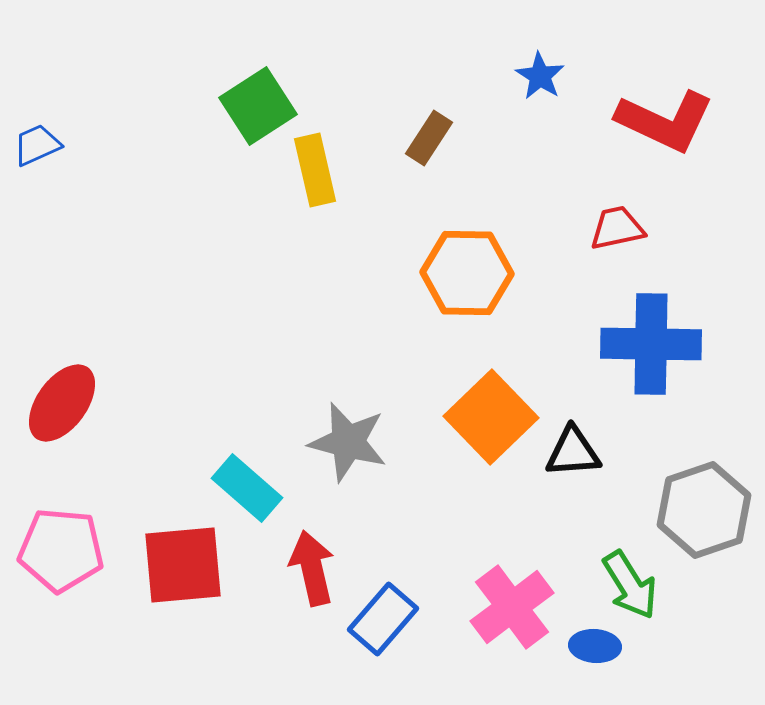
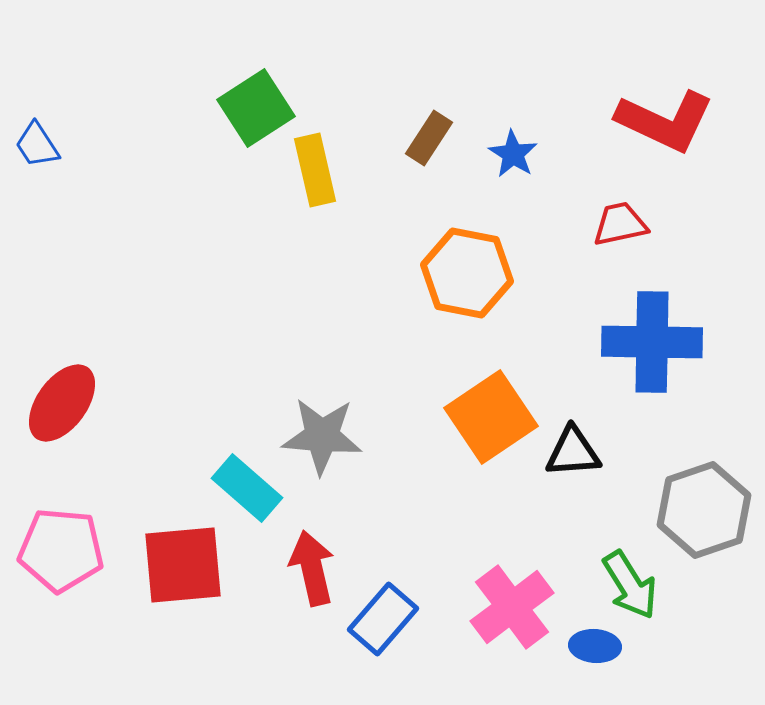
blue star: moved 27 px left, 78 px down
green square: moved 2 px left, 2 px down
blue trapezoid: rotated 99 degrees counterclockwise
red trapezoid: moved 3 px right, 4 px up
orange hexagon: rotated 10 degrees clockwise
blue cross: moved 1 px right, 2 px up
orange square: rotated 10 degrees clockwise
gray star: moved 26 px left, 6 px up; rotated 10 degrees counterclockwise
